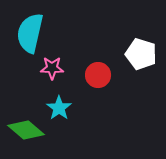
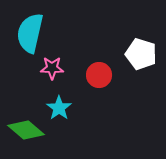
red circle: moved 1 px right
